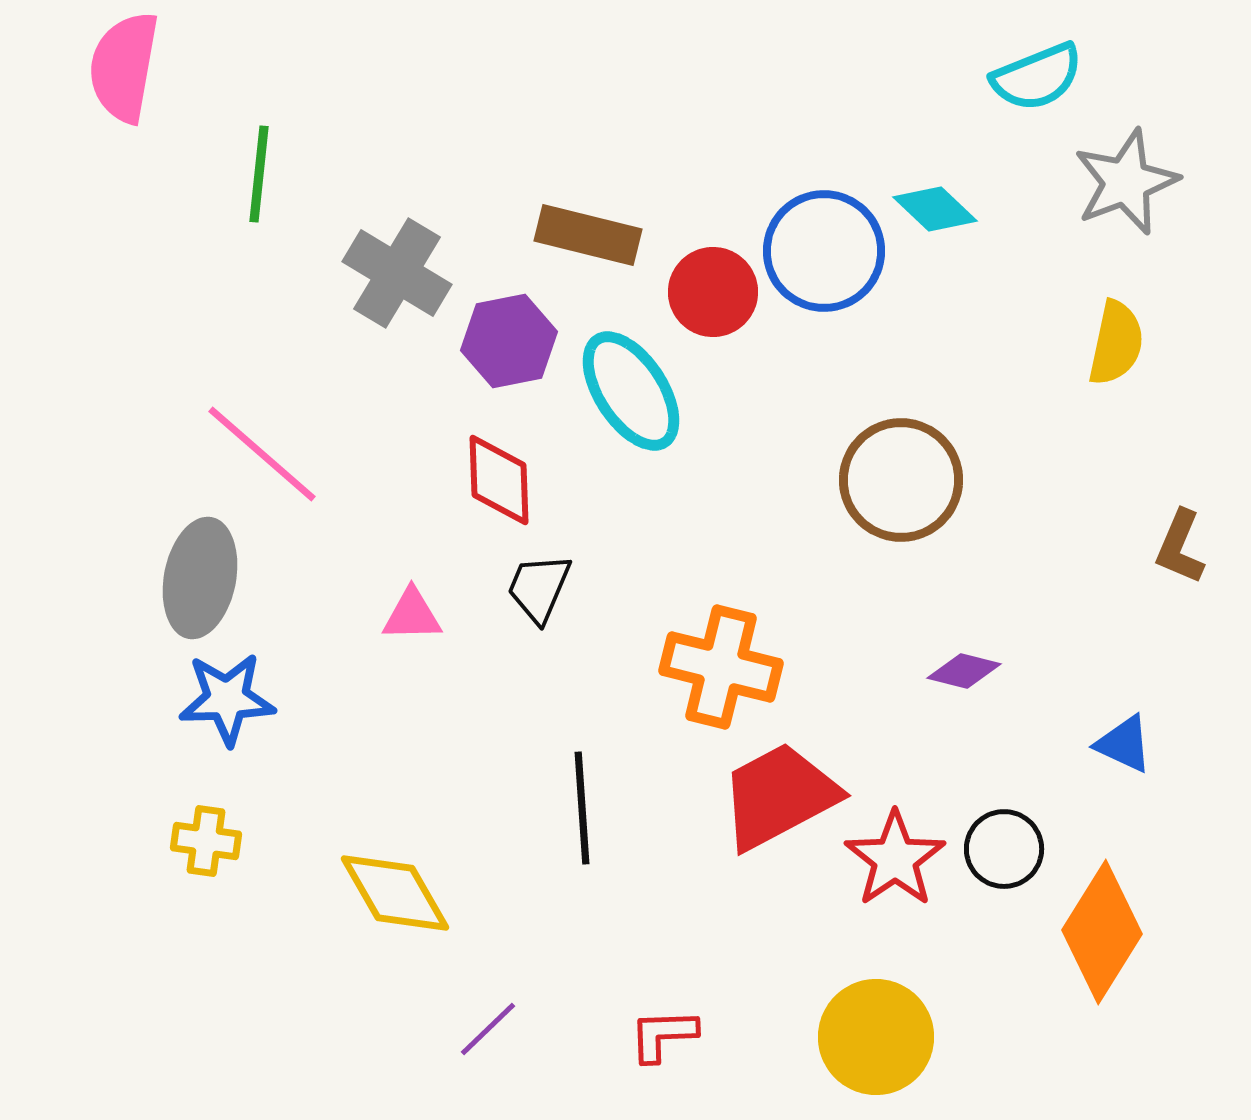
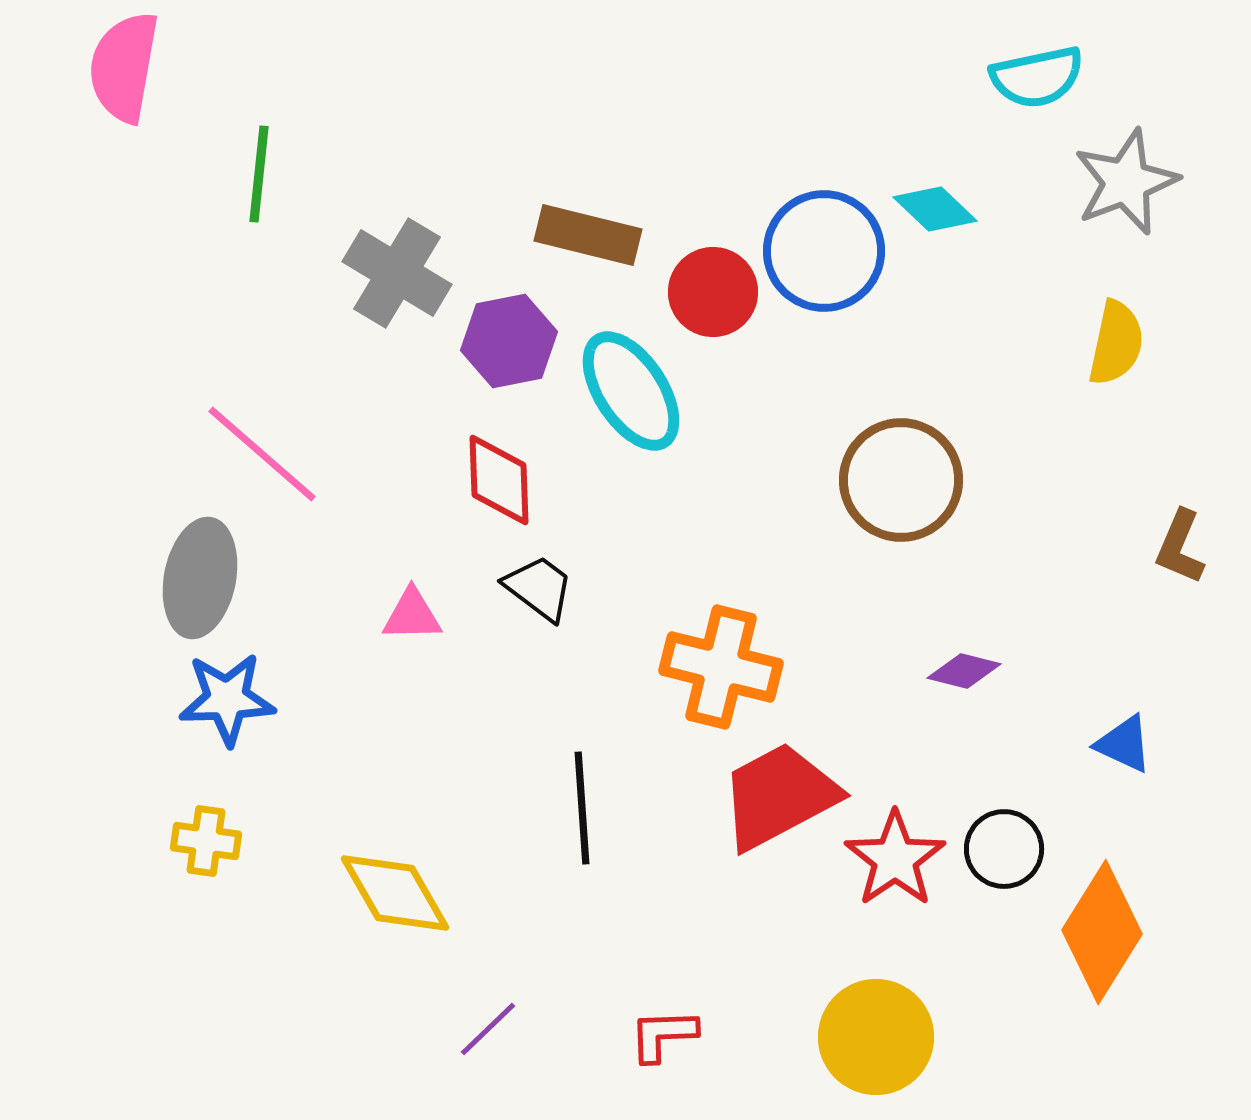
cyan semicircle: rotated 10 degrees clockwise
black trapezoid: rotated 104 degrees clockwise
